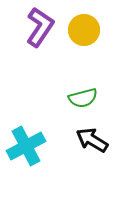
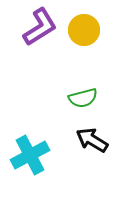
purple L-shape: rotated 24 degrees clockwise
cyan cross: moved 4 px right, 9 px down
